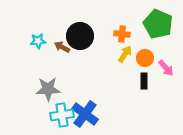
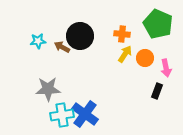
pink arrow: rotated 30 degrees clockwise
black rectangle: moved 13 px right, 10 px down; rotated 21 degrees clockwise
